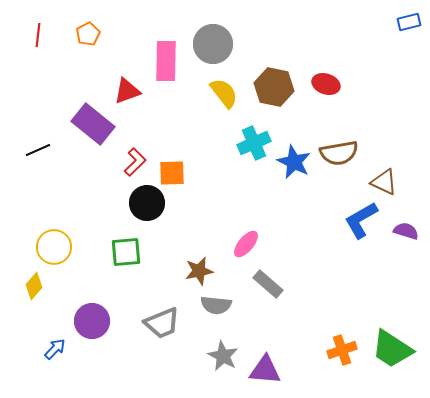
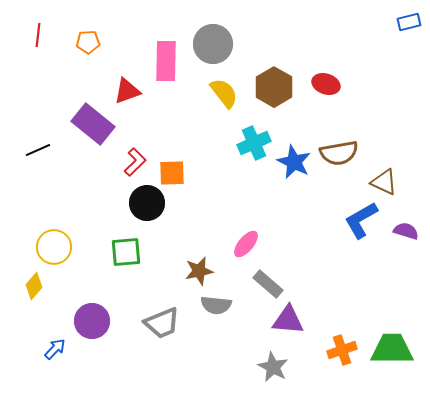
orange pentagon: moved 8 px down; rotated 25 degrees clockwise
brown hexagon: rotated 18 degrees clockwise
green trapezoid: rotated 147 degrees clockwise
gray star: moved 50 px right, 11 px down
purple triangle: moved 23 px right, 50 px up
